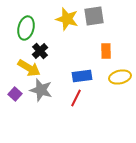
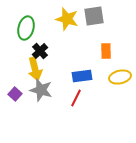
yellow arrow: moved 6 px right, 1 px down; rotated 45 degrees clockwise
